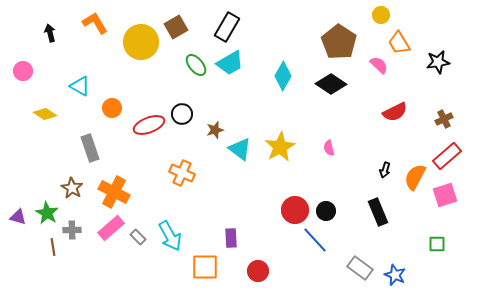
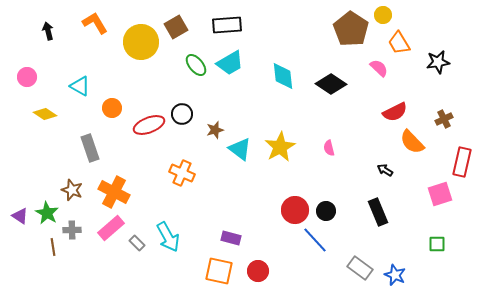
yellow circle at (381, 15): moved 2 px right
black rectangle at (227, 27): moved 2 px up; rotated 56 degrees clockwise
black arrow at (50, 33): moved 2 px left, 2 px up
brown pentagon at (339, 42): moved 12 px right, 13 px up
pink semicircle at (379, 65): moved 3 px down
pink circle at (23, 71): moved 4 px right, 6 px down
cyan diamond at (283, 76): rotated 36 degrees counterclockwise
red rectangle at (447, 156): moved 15 px right, 6 px down; rotated 36 degrees counterclockwise
black arrow at (385, 170): rotated 105 degrees clockwise
orange semicircle at (415, 177): moved 3 px left, 35 px up; rotated 72 degrees counterclockwise
brown star at (72, 188): moved 2 px down; rotated 10 degrees counterclockwise
pink square at (445, 195): moved 5 px left, 1 px up
purple triangle at (18, 217): moved 2 px right, 1 px up; rotated 18 degrees clockwise
cyan arrow at (170, 236): moved 2 px left, 1 px down
gray rectangle at (138, 237): moved 1 px left, 6 px down
purple rectangle at (231, 238): rotated 72 degrees counterclockwise
orange square at (205, 267): moved 14 px right, 4 px down; rotated 12 degrees clockwise
